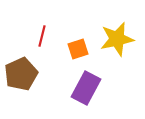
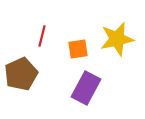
orange square: rotated 10 degrees clockwise
